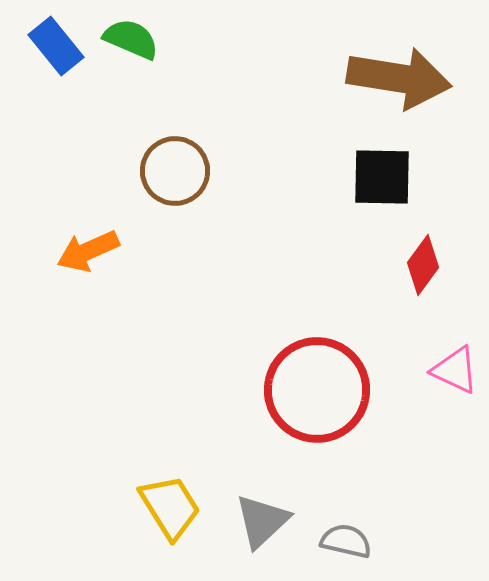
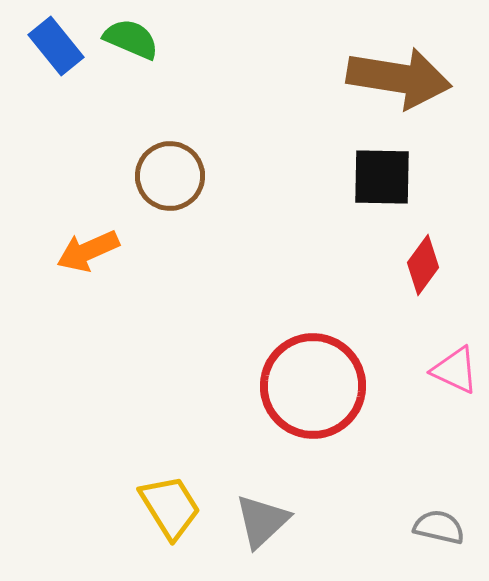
brown circle: moved 5 px left, 5 px down
red circle: moved 4 px left, 4 px up
gray semicircle: moved 93 px right, 14 px up
